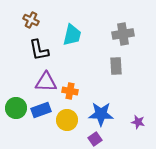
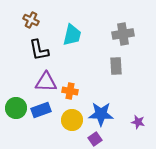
yellow circle: moved 5 px right
